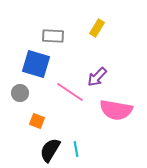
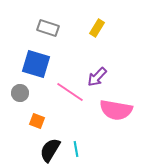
gray rectangle: moved 5 px left, 8 px up; rotated 15 degrees clockwise
